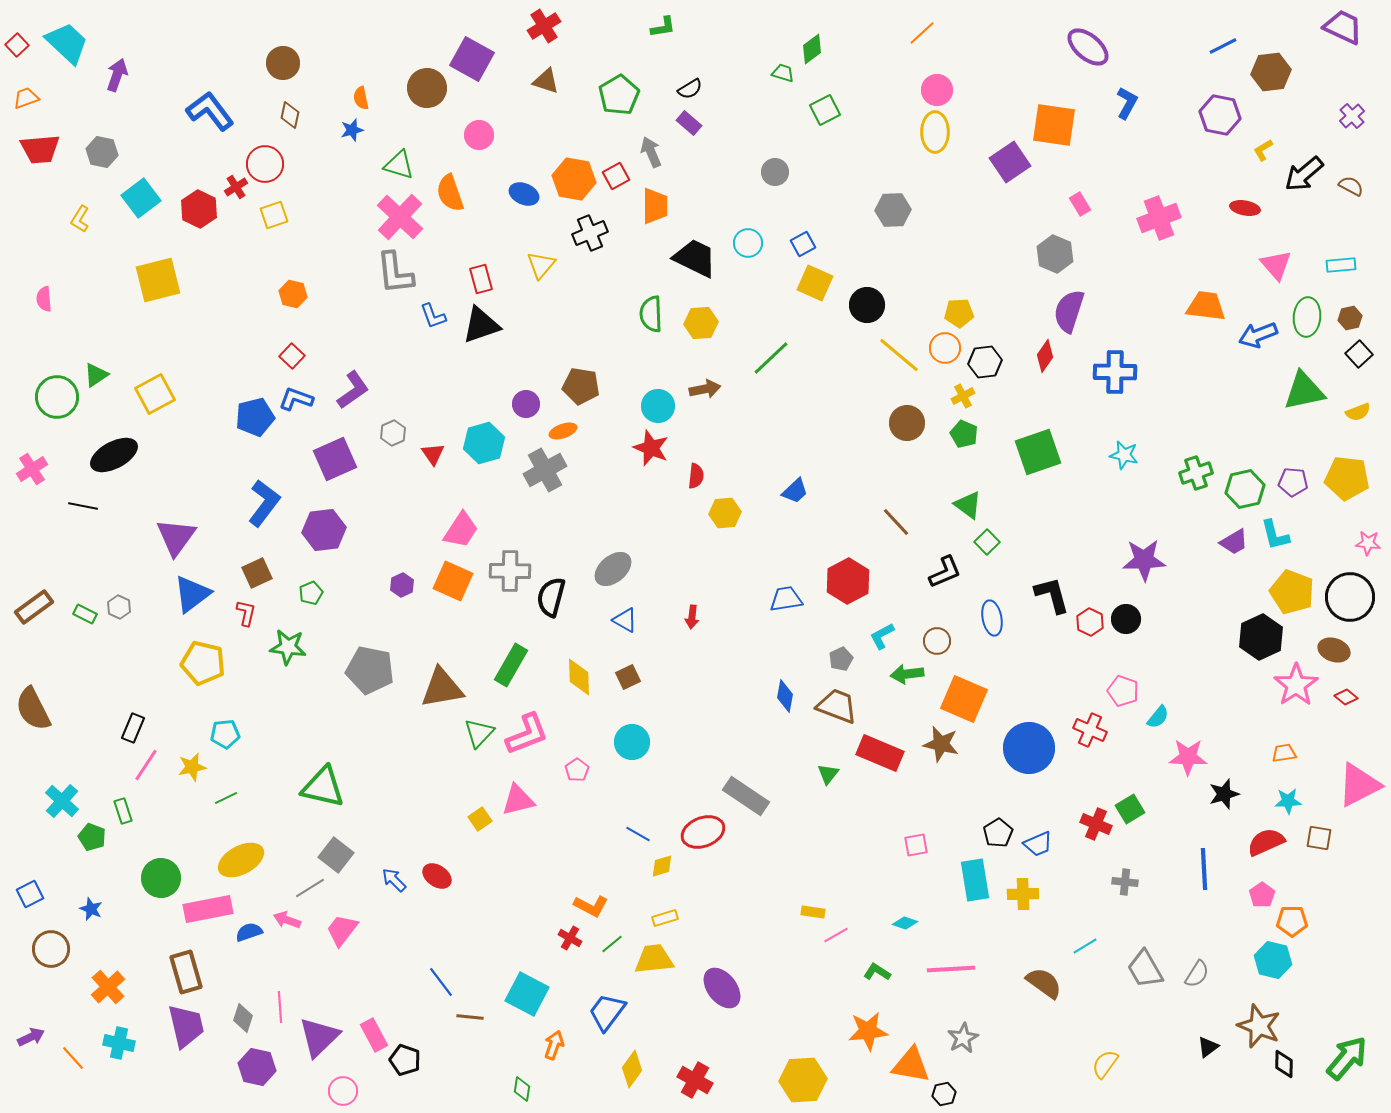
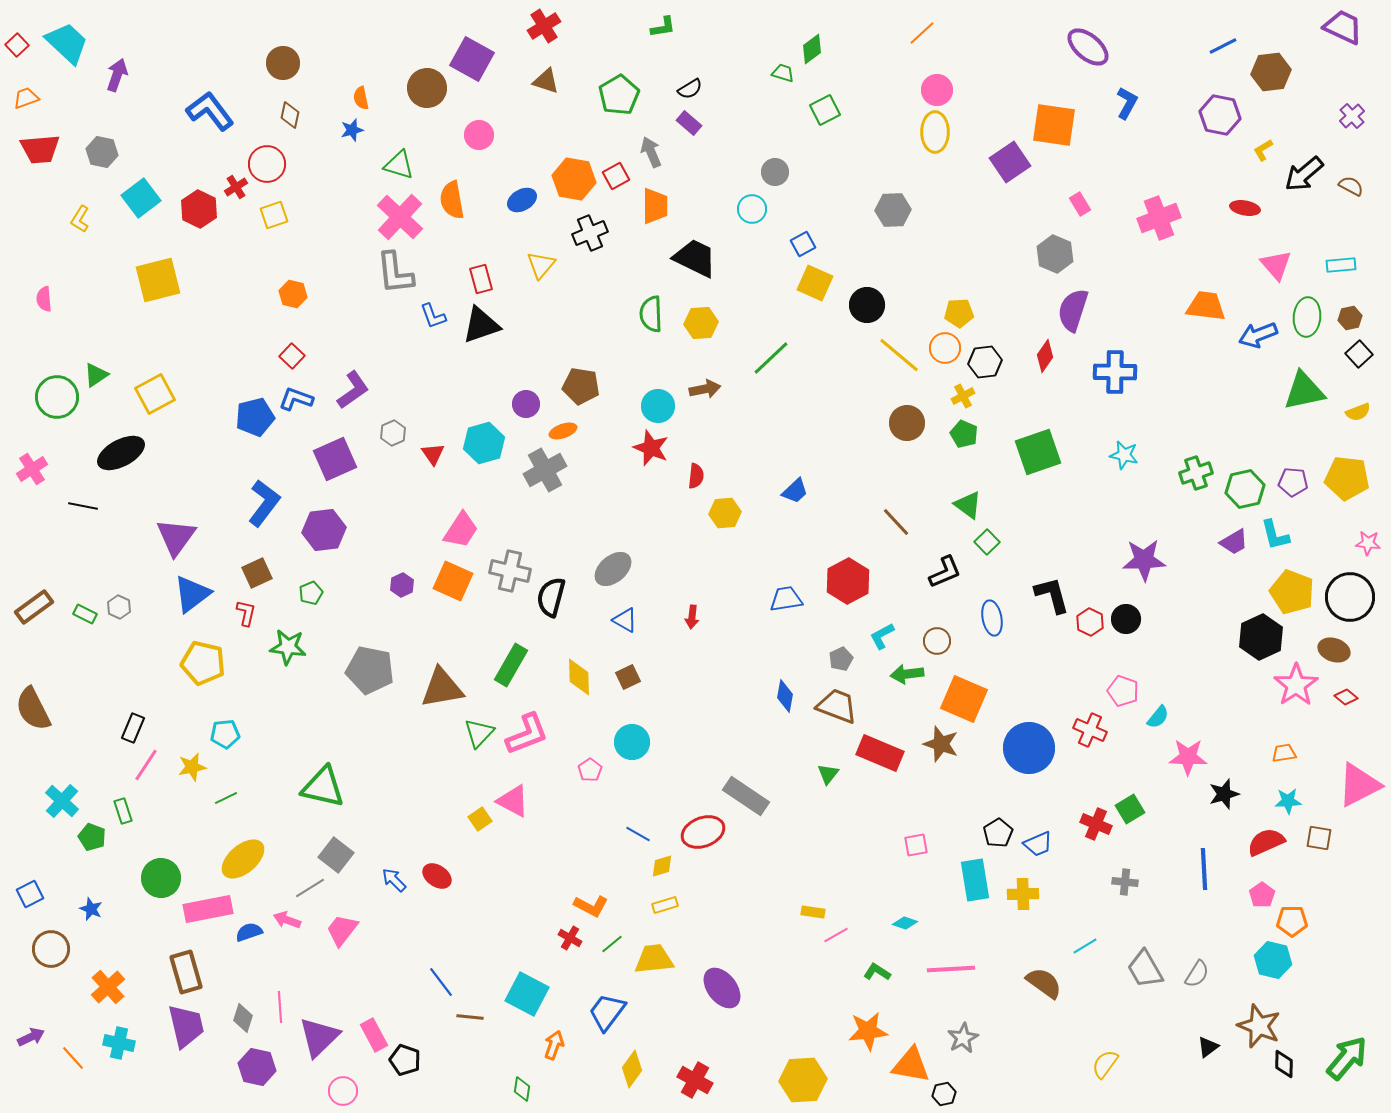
red circle at (265, 164): moved 2 px right
orange semicircle at (450, 193): moved 2 px right, 7 px down; rotated 9 degrees clockwise
blue ellipse at (524, 194): moved 2 px left, 6 px down; rotated 52 degrees counterclockwise
cyan circle at (748, 243): moved 4 px right, 34 px up
purple semicircle at (1069, 311): moved 4 px right, 1 px up
black ellipse at (114, 455): moved 7 px right, 2 px up
gray cross at (510, 571): rotated 12 degrees clockwise
brown star at (941, 744): rotated 6 degrees clockwise
pink pentagon at (577, 770): moved 13 px right
pink triangle at (518, 800): moved 5 px left, 1 px down; rotated 42 degrees clockwise
yellow ellipse at (241, 860): moved 2 px right, 1 px up; rotated 12 degrees counterclockwise
yellow rectangle at (665, 918): moved 13 px up
